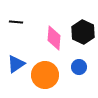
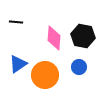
black hexagon: moved 4 px down; rotated 15 degrees counterclockwise
blue triangle: moved 2 px right
